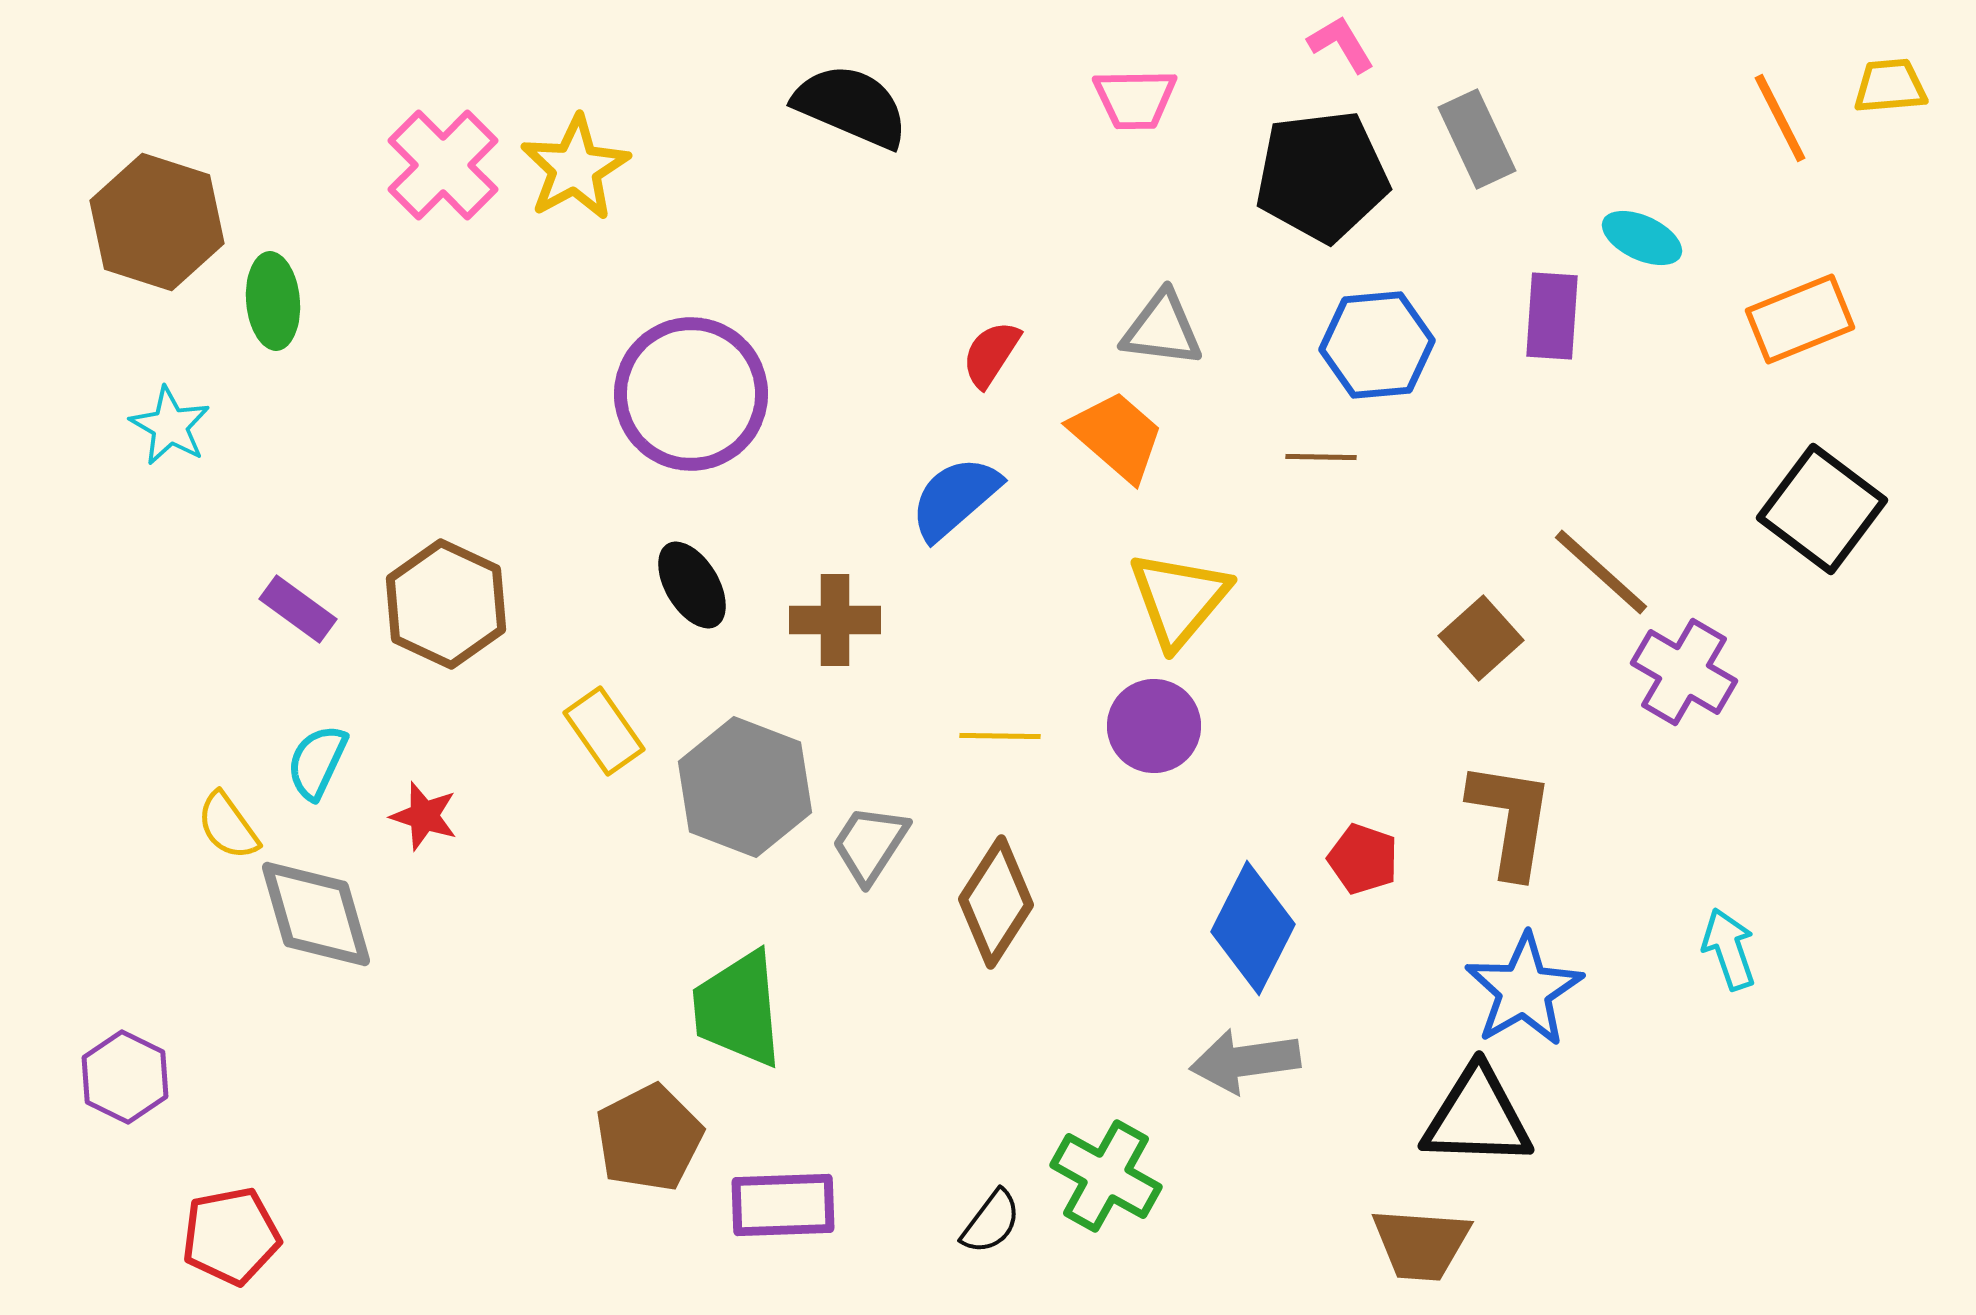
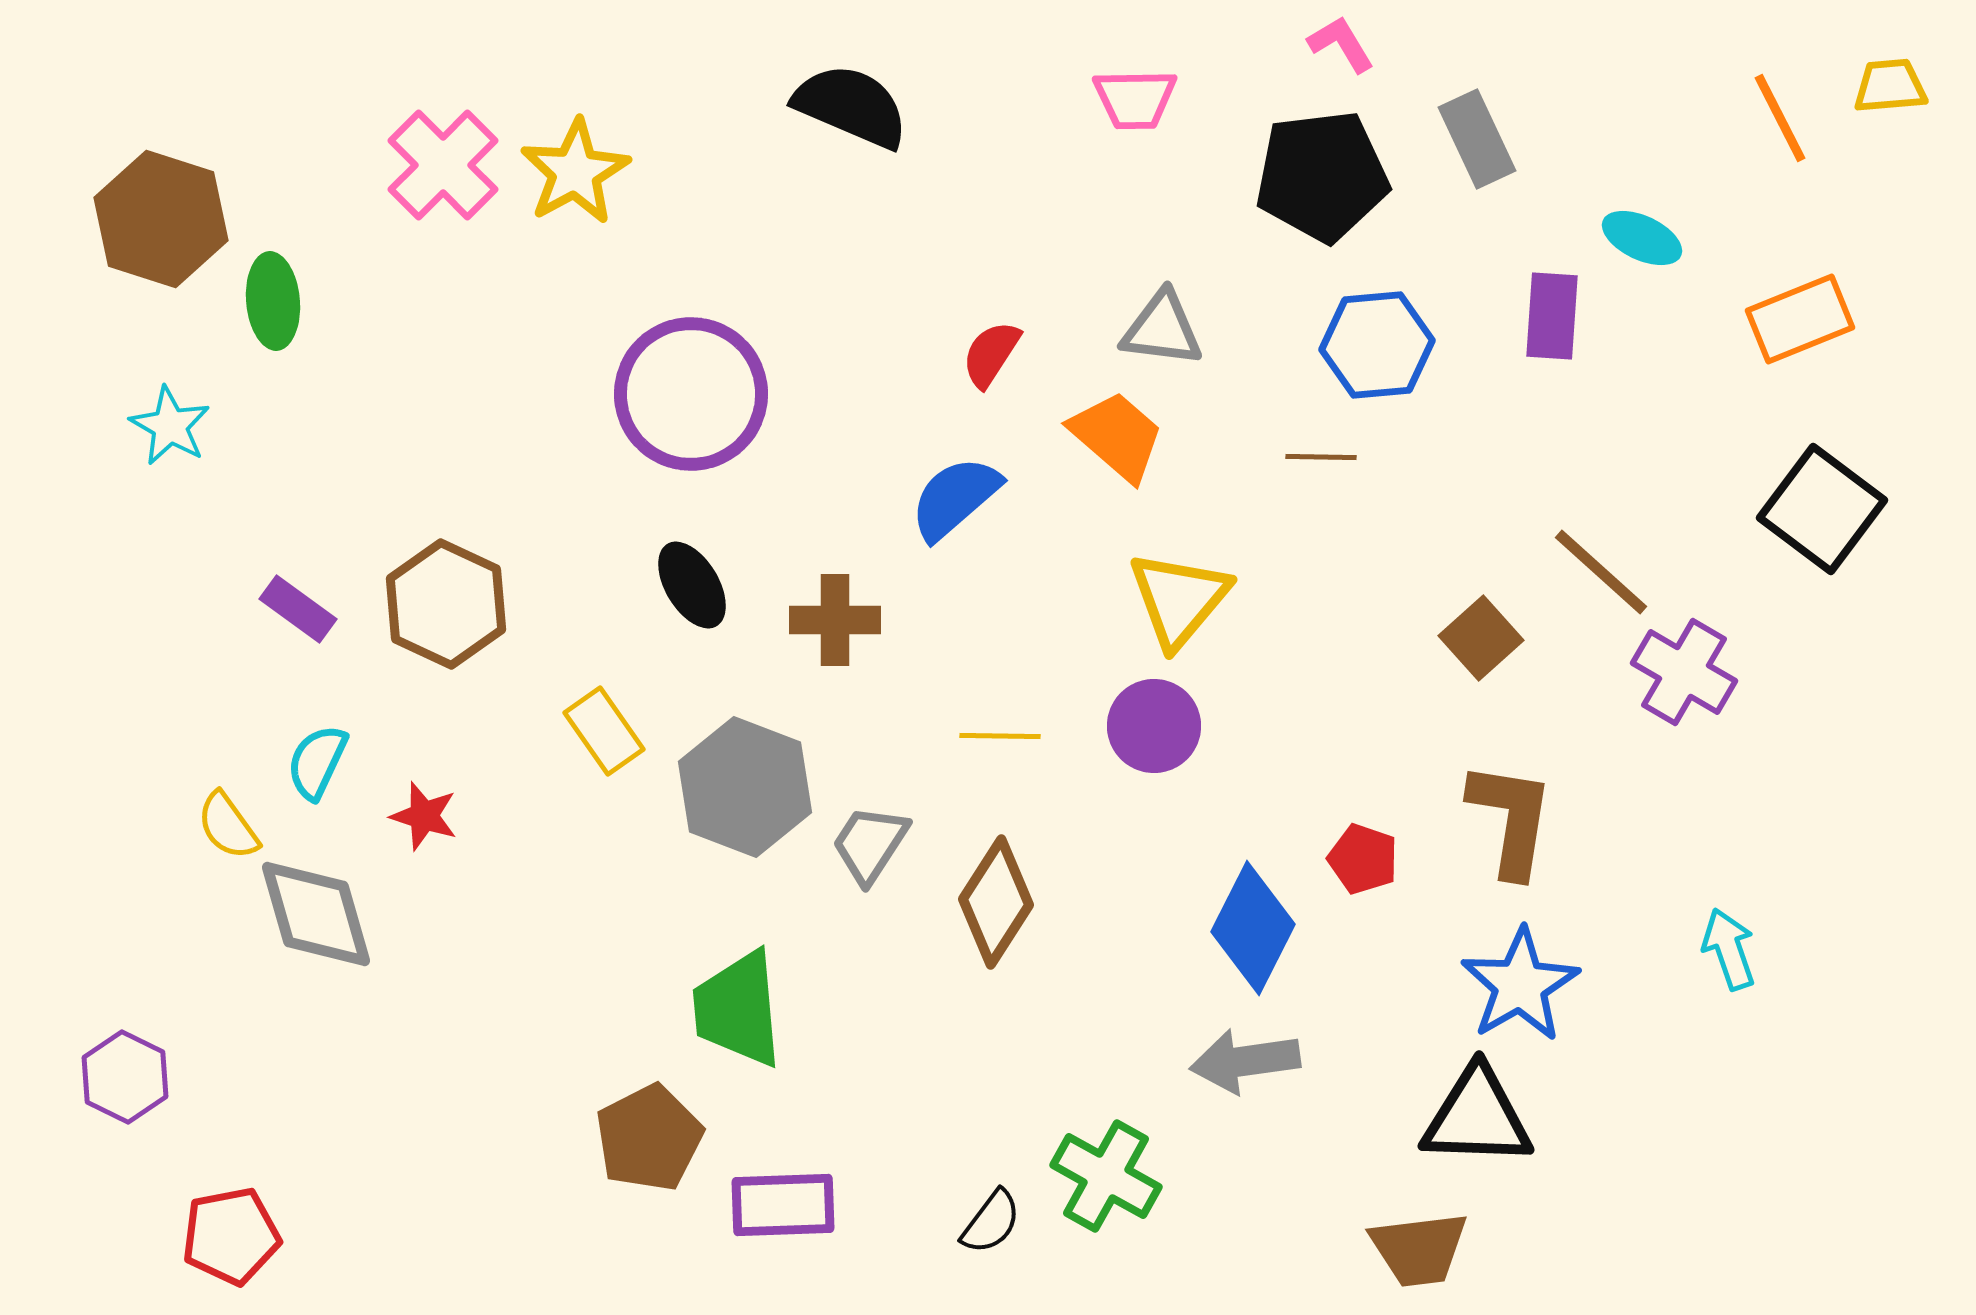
yellow star at (575, 168): moved 4 px down
brown hexagon at (157, 222): moved 4 px right, 3 px up
blue star at (1524, 990): moved 4 px left, 5 px up
brown trapezoid at (1421, 1244): moved 2 px left, 5 px down; rotated 11 degrees counterclockwise
